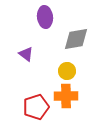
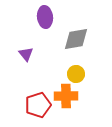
purple triangle: rotated 14 degrees clockwise
yellow circle: moved 9 px right, 3 px down
red pentagon: moved 2 px right, 2 px up
